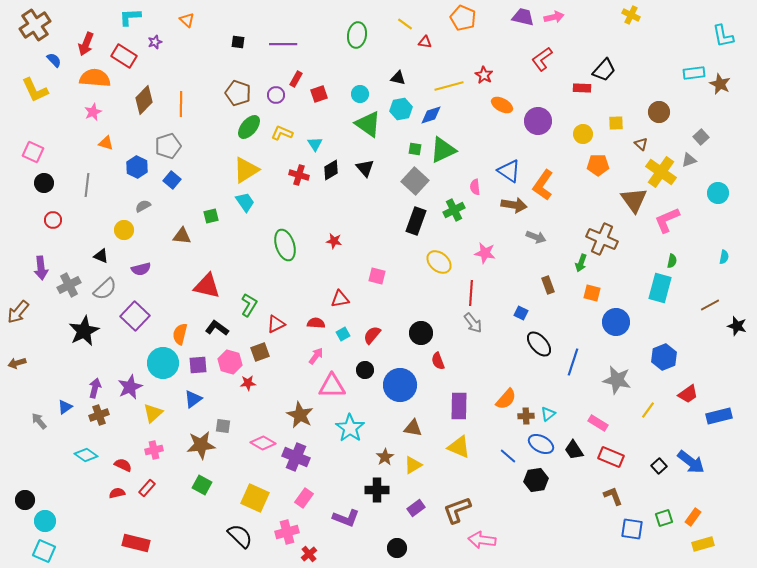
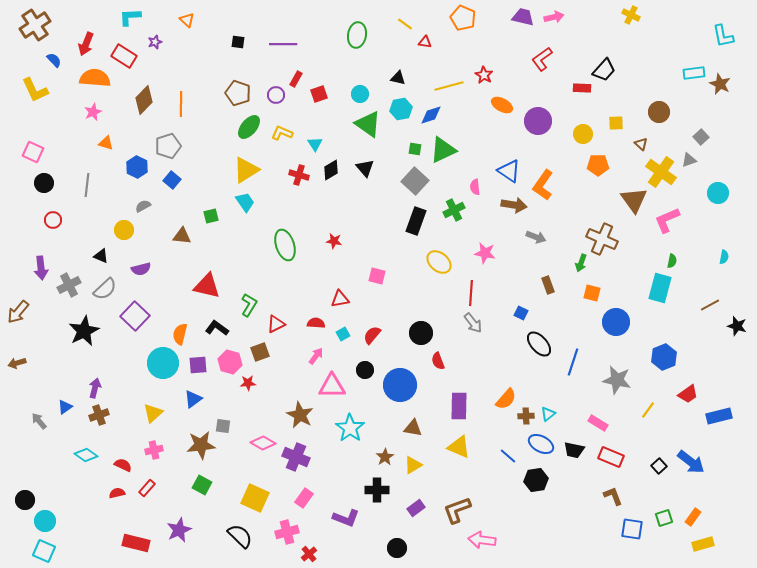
purple star at (130, 387): moved 49 px right, 143 px down
black trapezoid at (574, 450): rotated 45 degrees counterclockwise
